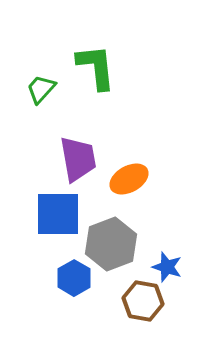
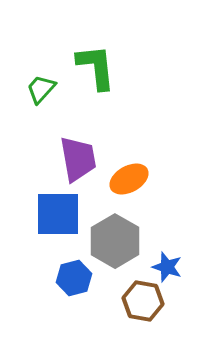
gray hexagon: moved 4 px right, 3 px up; rotated 9 degrees counterclockwise
blue hexagon: rotated 16 degrees clockwise
